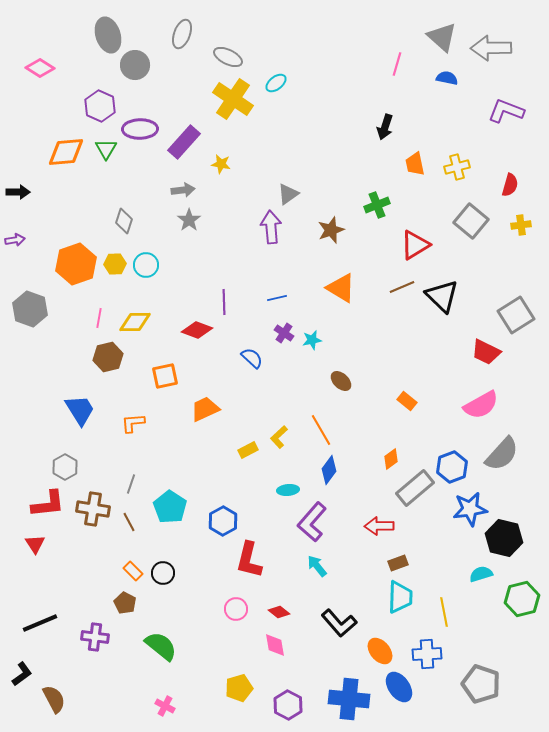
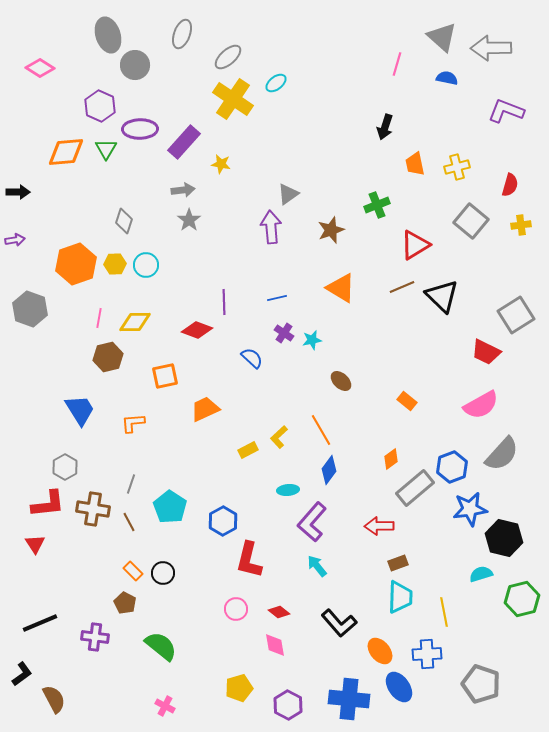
gray ellipse at (228, 57): rotated 68 degrees counterclockwise
